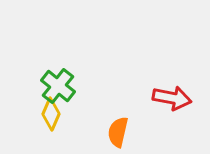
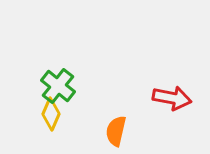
orange semicircle: moved 2 px left, 1 px up
